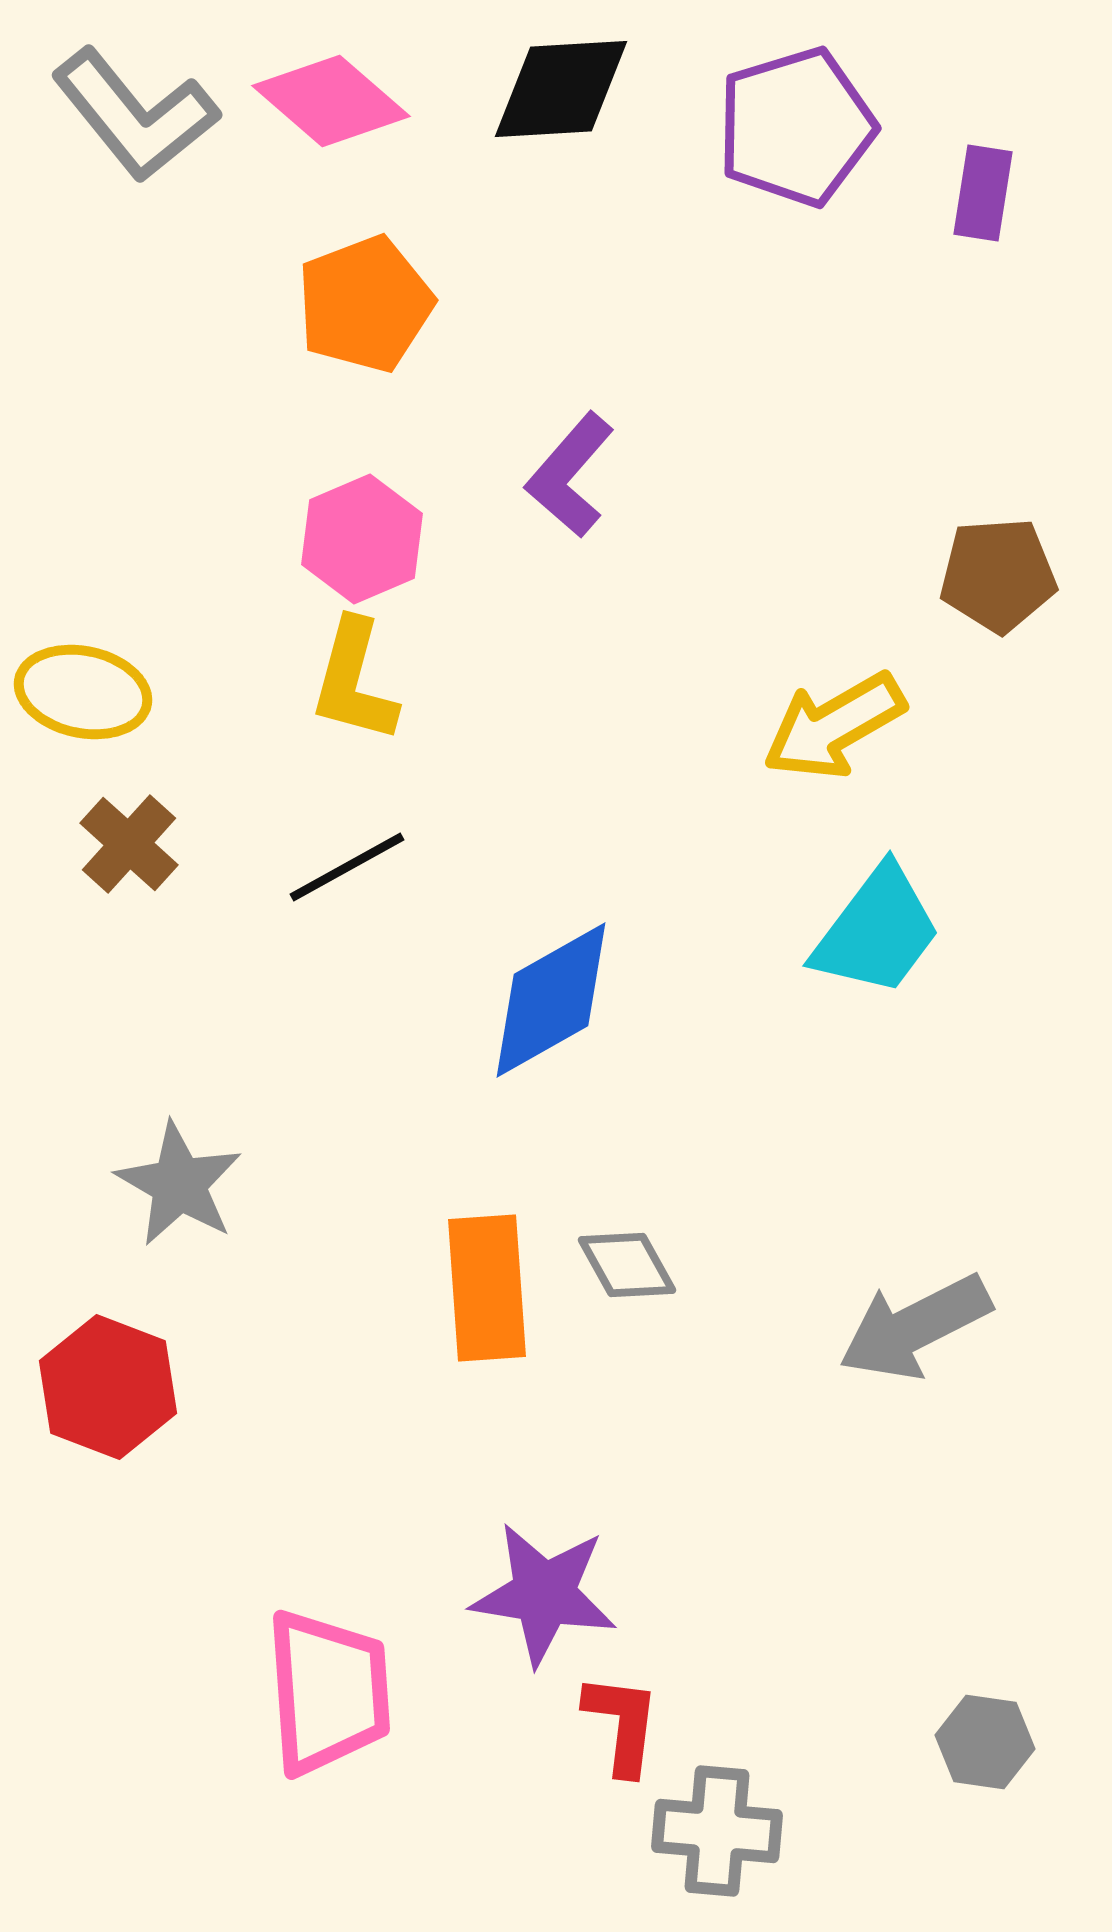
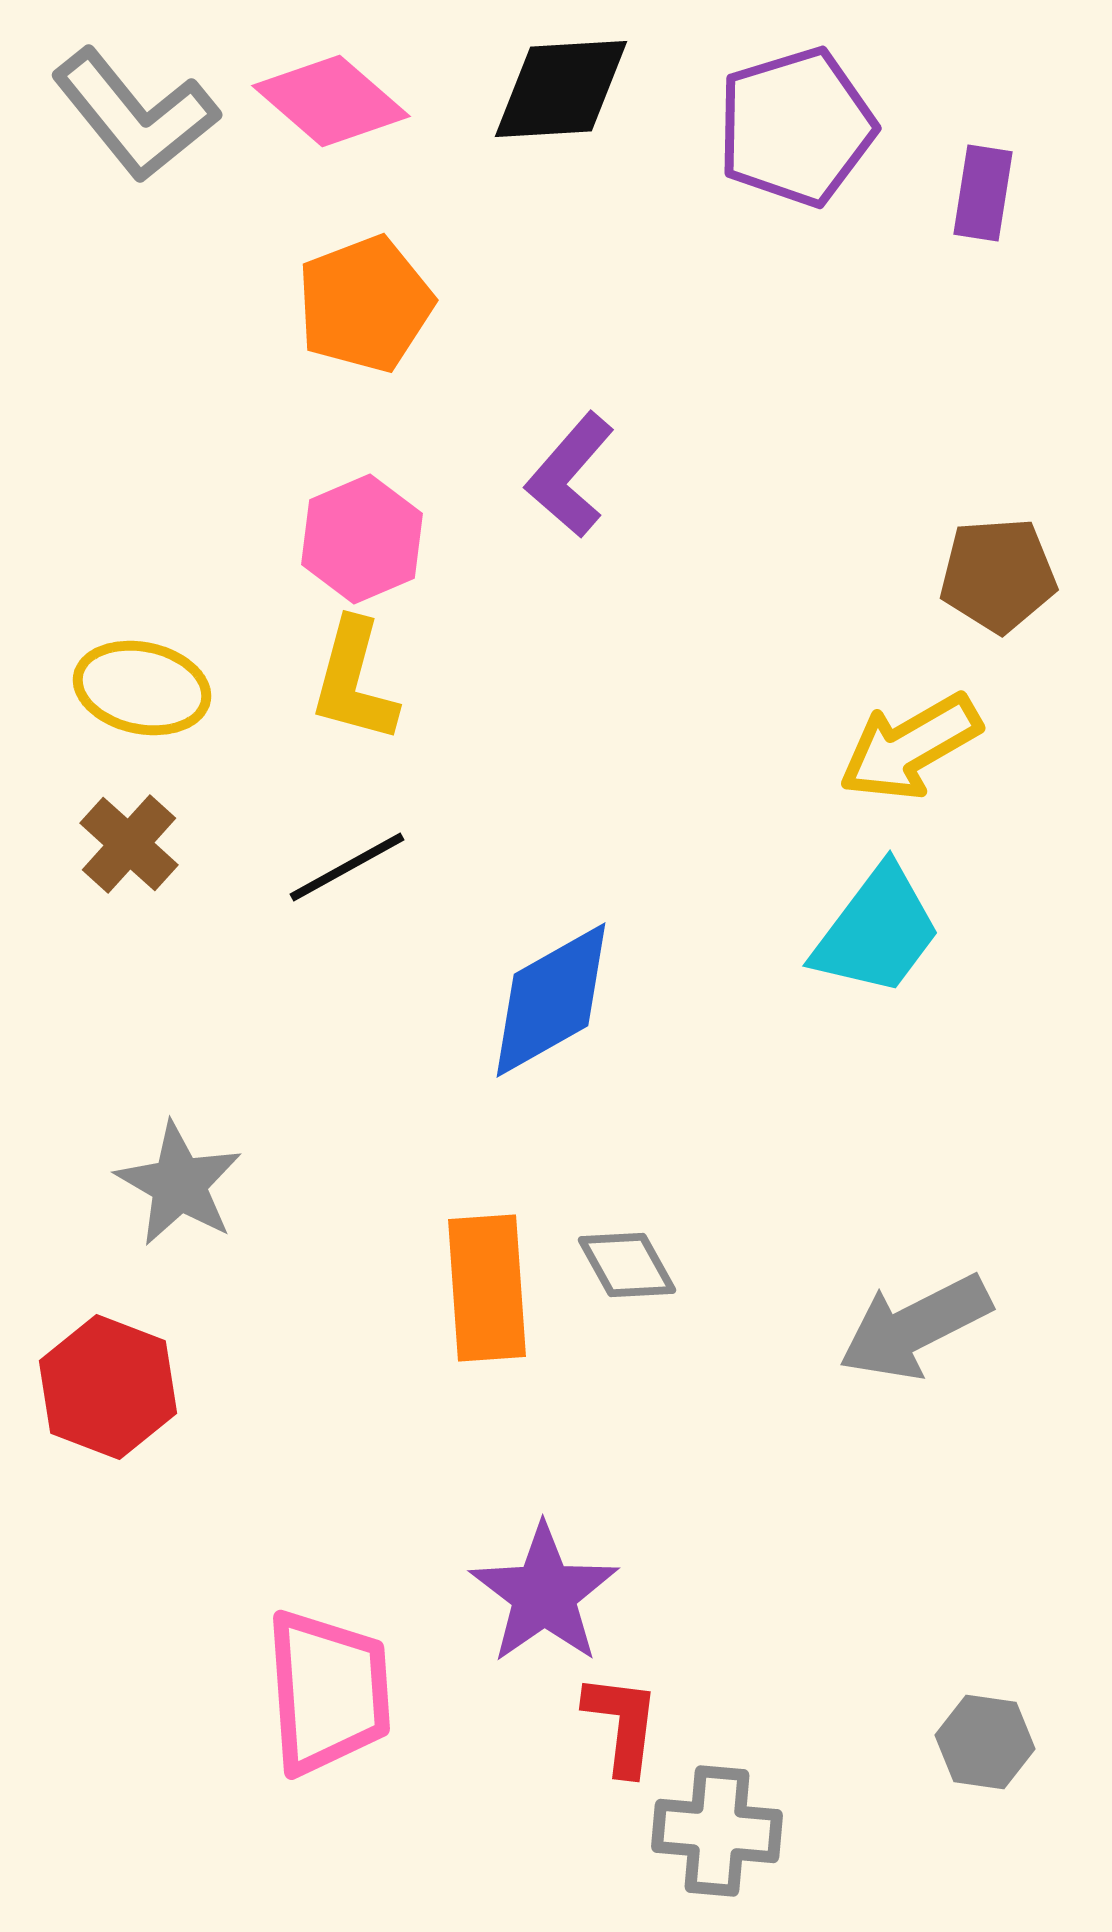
yellow ellipse: moved 59 px right, 4 px up
yellow arrow: moved 76 px right, 21 px down
purple star: rotated 28 degrees clockwise
